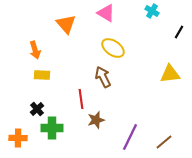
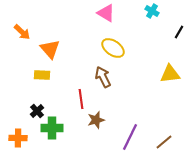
orange triangle: moved 16 px left, 25 px down
orange arrow: moved 13 px left, 18 px up; rotated 30 degrees counterclockwise
black cross: moved 2 px down
